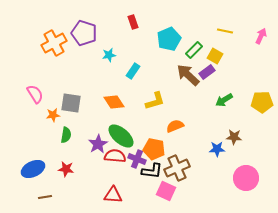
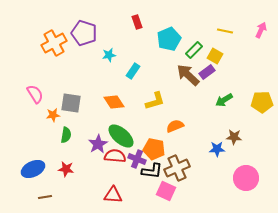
red rectangle: moved 4 px right
pink arrow: moved 6 px up
